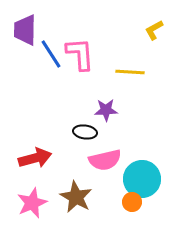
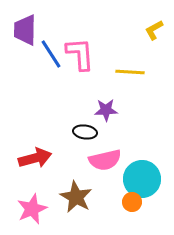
pink star: moved 6 px down
